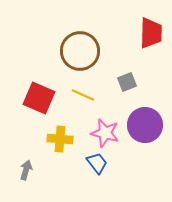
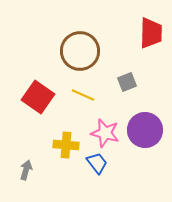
red square: moved 1 px left, 1 px up; rotated 12 degrees clockwise
purple circle: moved 5 px down
yellow cross: moved 6 px right, 6 px down
